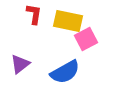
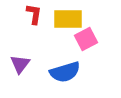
yellow rectangle: moved 2 px up; rotated 12 degrees counterclockwise
purple triangle: rotated 15 degrees counterclockwise
blue semicircle: rotated 12 degrees clockwise
